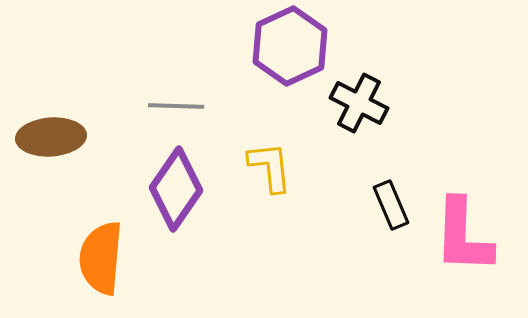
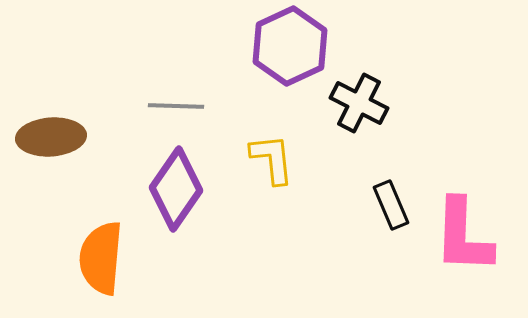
yellow L-shape: moved 2 px right, 8 px up
